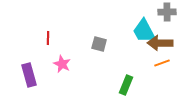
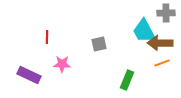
gray cross: moved 1 px left, 1 px down
red line: moved 1 px left, 1 px up
gray square: rotated 28 degrees counterclockwise
pink star: rotated 24 degrees counterclockwise
purple rectangle: rotated 50 degrees counterclockwise
green rectangle: moved 1 px right, 5 px up
